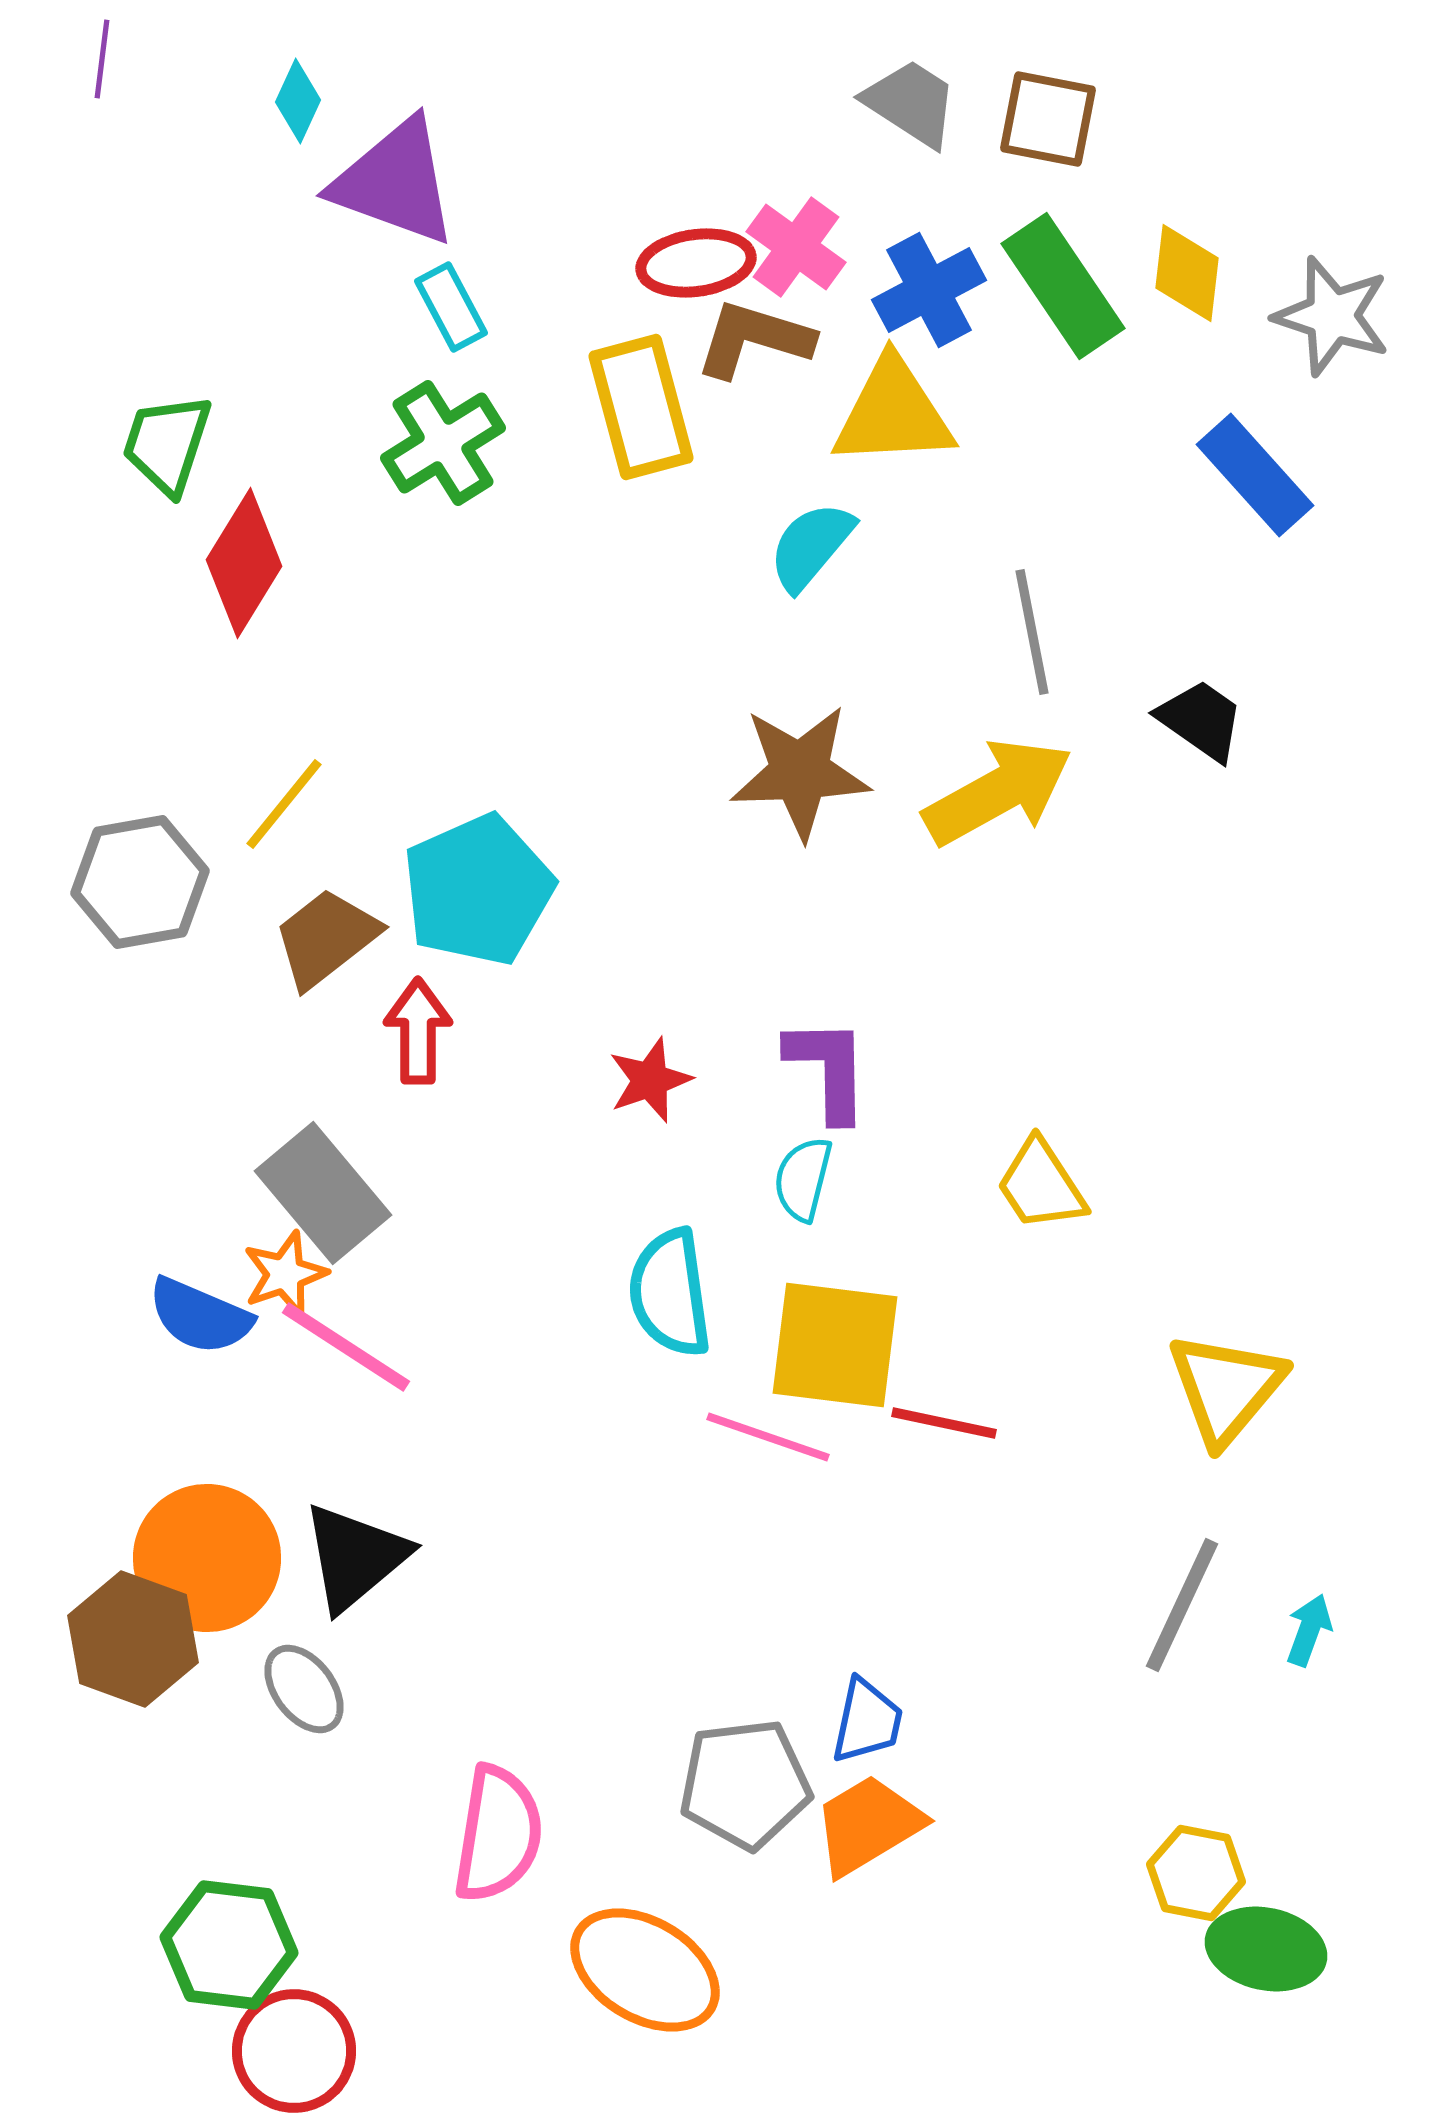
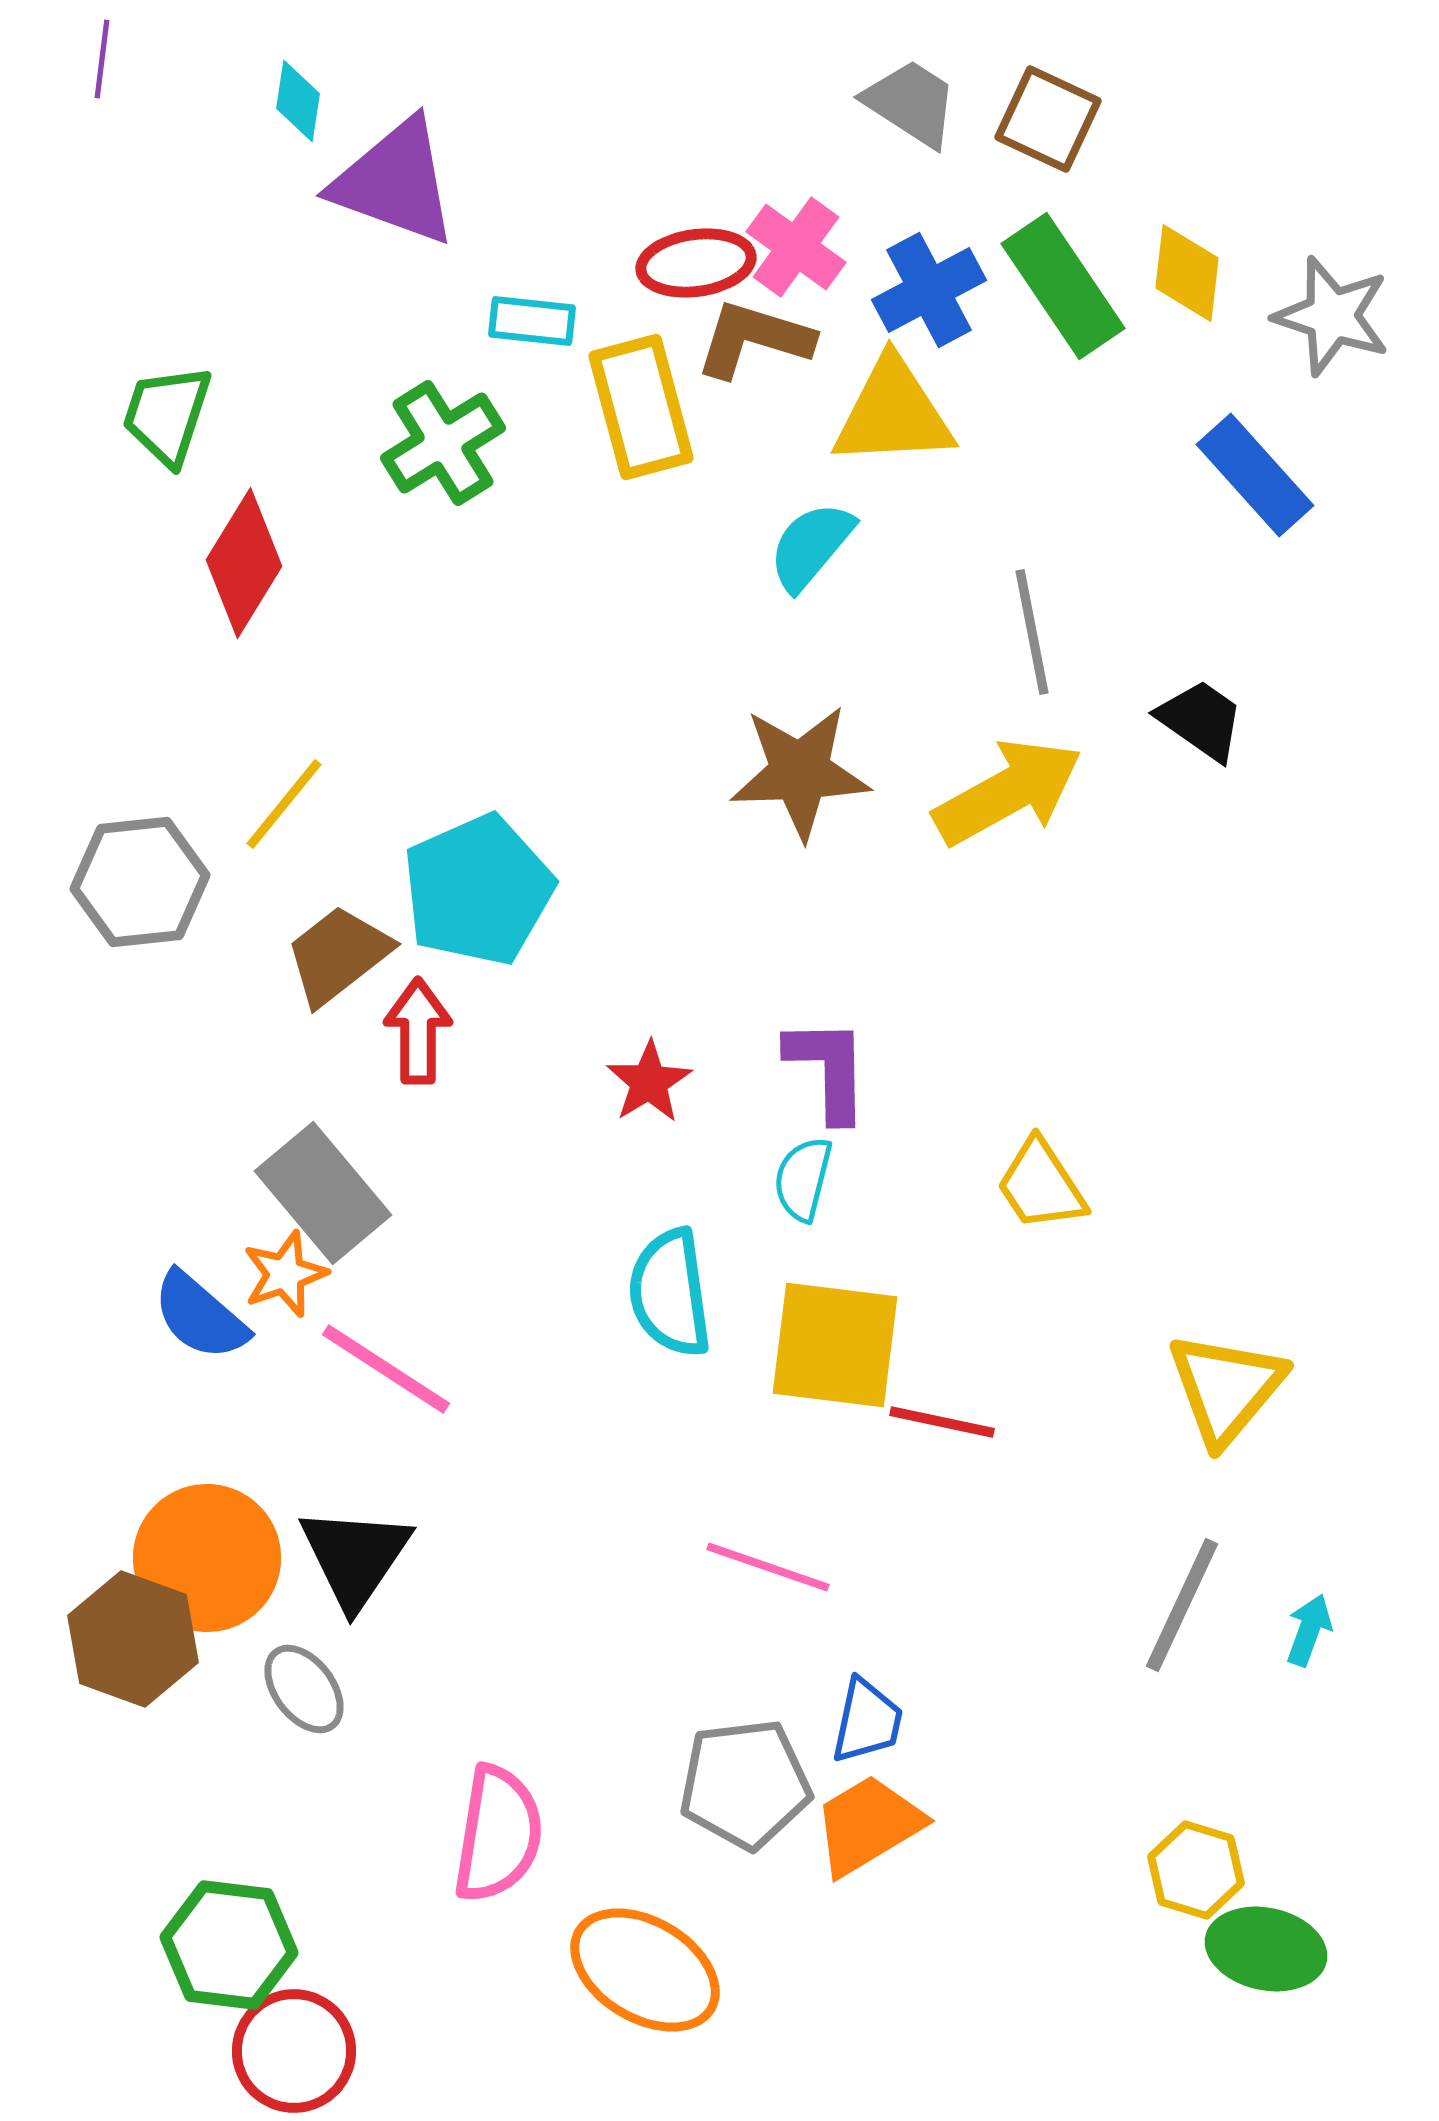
cyan diamond at (298, 101): rotated 16 degrees counterclockwise
brown square at (1048, 119): rotated 14 degrees clockwise
cyan rectangle at (451, 307): moved 81 px right, 14 px down; rotated 56 degrees counterclockwise
green trapezoid at (167, 444): moved 29 px up
yellow arrow at (998, 792): moved 10 px right
gray hexagon at (140, 882): rotated 4 degrees clockwise
brown trapezoid at (326, 938): moved 12 px right, 17 px down
red star at (650, 1080): moved 1 px left, 2 px down; rotated 12 degrees counterclockwise
blue semicircle at (200, 1316): rotated 18 degrees clockwise
pink line at (346, 1347): moved 40 px right, 22 px down
red line at (944, 1423): moved 2 px left, 1 px up
pink line at (768, 1437): moved 130 px down
black triangle at (355, 1557): rotated 16 degrees counterclockwise
yellow hexagon at (1196, 1873): moved 3 px up; rotated 6 degrees clockwise
